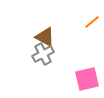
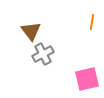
orange line: rotated 42 degrees counterclockwise
brown triangle: moved 14 px left, 6 px up; rotated 25 degrees clockwise
